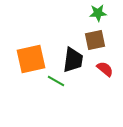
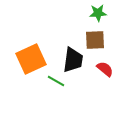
brown square: rotated 10 degrees clockwise
orange square: rotated 12 degrees counterclockwise
